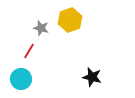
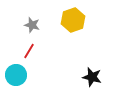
yellow hexagon: moved 3 px right
gray star: moved 9 px left, 3 px up
cyan circle: moved 5 px left, 4 px up
